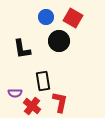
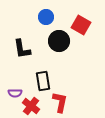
red square: moved 8 px right, 7 px down
red cross: moved 1 px left
